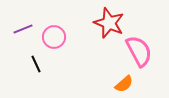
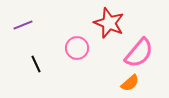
purple line: moved 4 px up
pink circle: moved 23 px right, 11 px down
pink semicircle: moved 2 px down; rotated 68 degrees clockwise
orange semicircle: moved 6 px right, 1 px up
